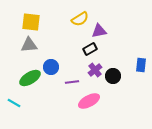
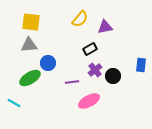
yellow semicircle: rotated 18 degrees counterclockwise
purple triangle: moved 6 px right, 4 px up
blue circle: moved 3 px left, 4 px up
